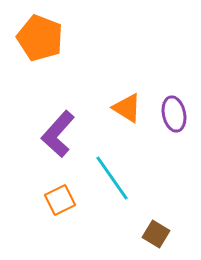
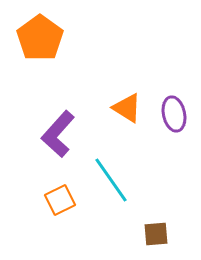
orange pentagon: rotated 15 degrees clockwise
cyan line: moved 1 px left, 2 px down
brown square: rotated 36 degrees counterclockwise
